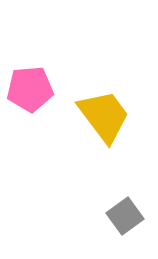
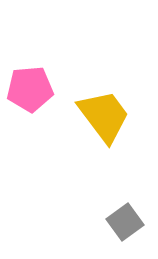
gray square: moved 6 px down
